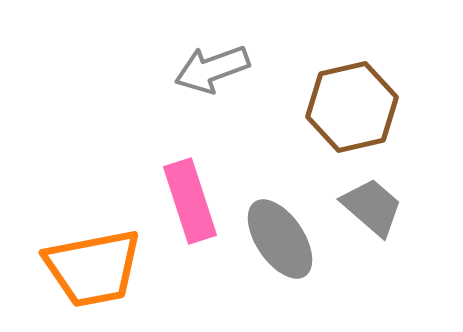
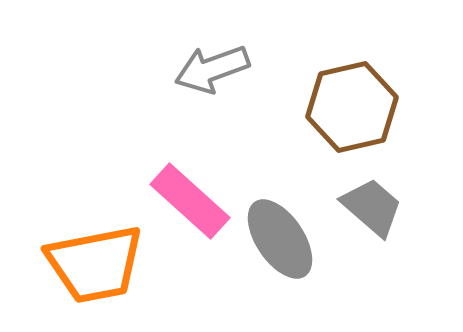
pink rectangle: rotated 30 degrees counterclockwise
orange trapezoid: moved 2 px right, 4 px up
